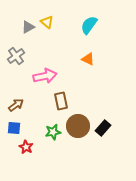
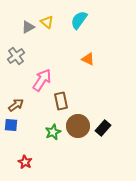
cyan semicircle: moved 10 px left, 5 px up
pink arrow: moved 3 px left, 4 px down; rotated 45 degrees counterclockwise
blue square: moved 3 px left, 3 px up
green star: rotated 14 degrees counterclockwise
red star: moved 1 px left, 15 px down
